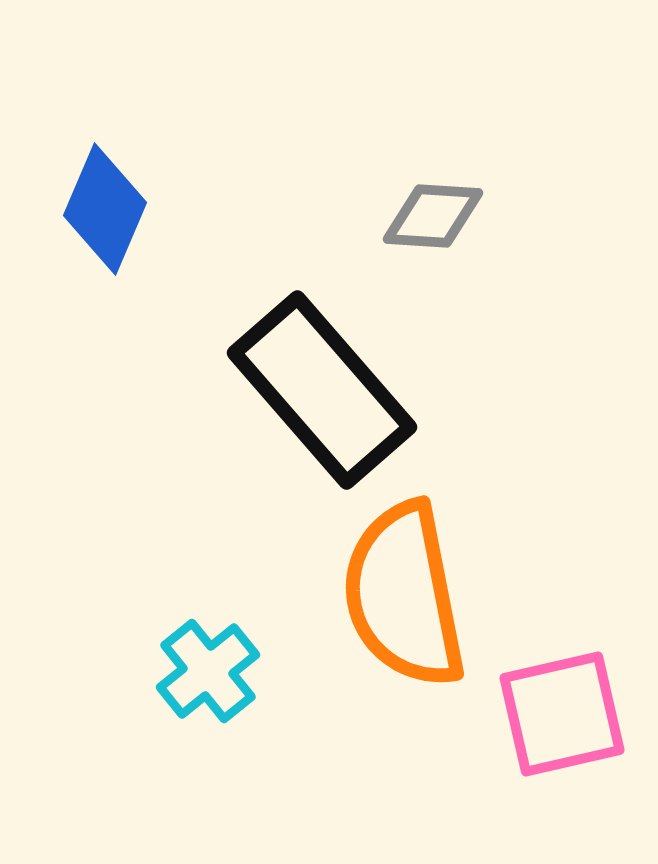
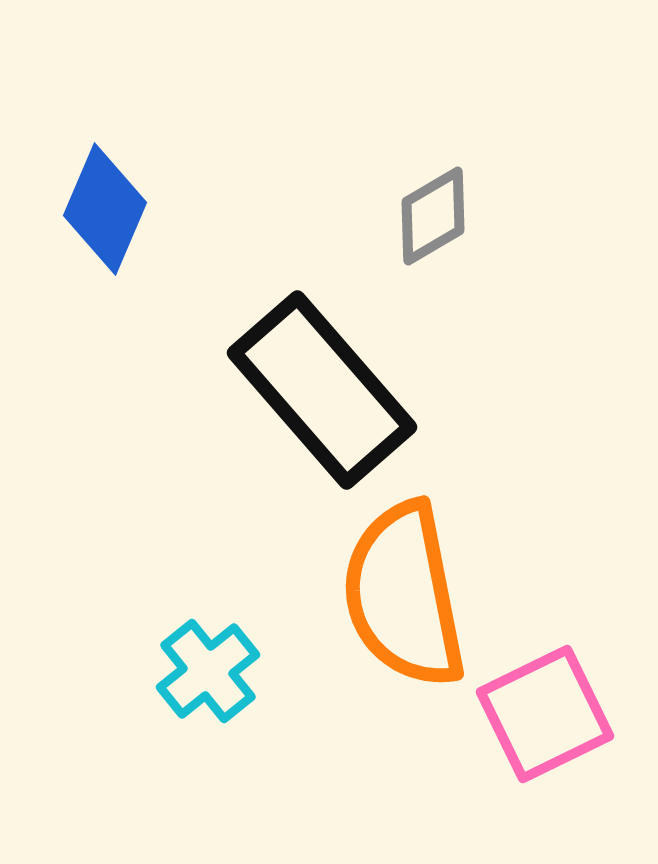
gray diamond: rotated 34 degrees counterclockwise
pink square: moved 17 px left; rotated 13 degrees counterclockwise
